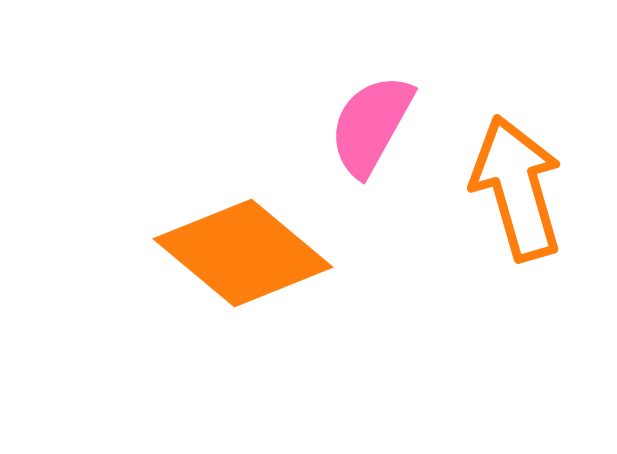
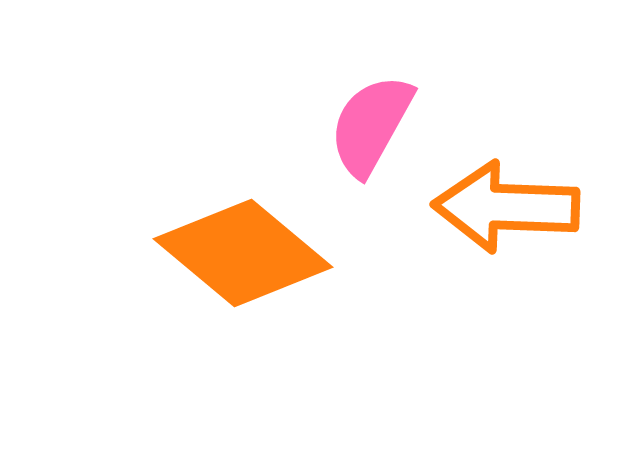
orange arrow: moved 11 px left, 19 px down; rotated 72 degrees counterclockwise
